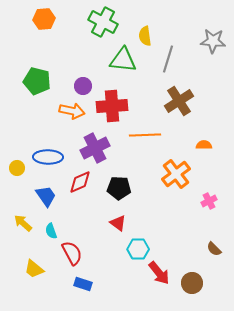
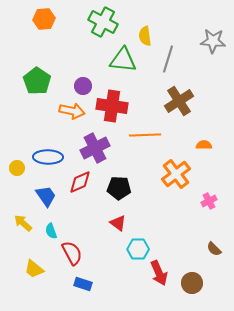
green pentagon: rotated 20 degrees clockwise
red cross: rotated 12 degrees clockwise
red arrow: rotated 15 degrees clockwise
